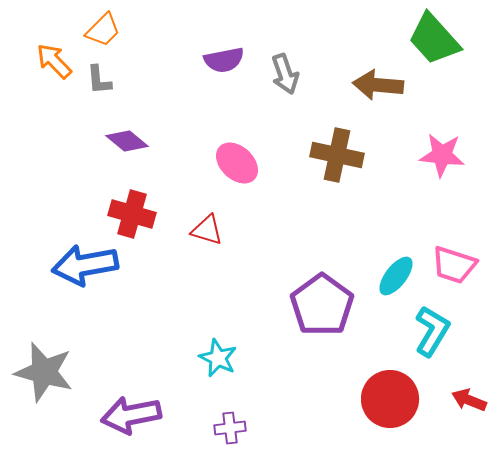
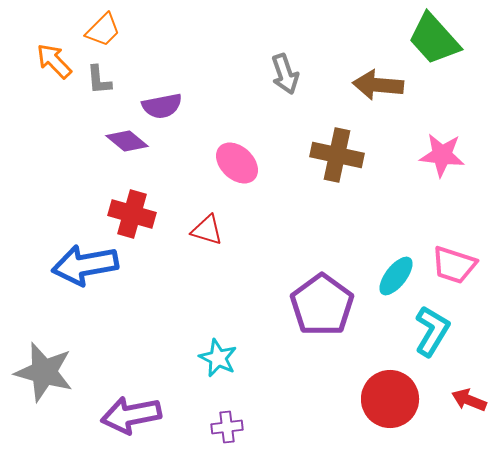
purple semicircle: moved 62 px left, 46 px down
purple cross: moved 3 px left, 1 px up
